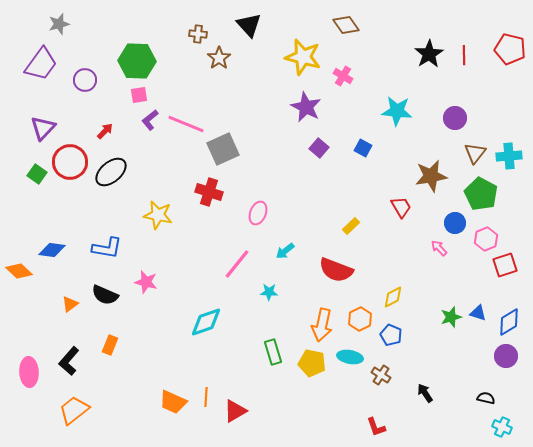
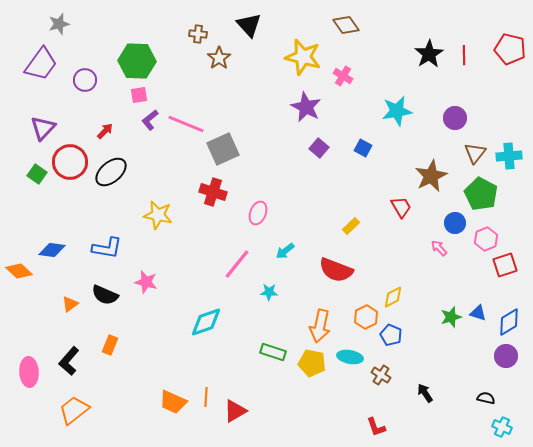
cyan star at (397, 111): rotated 16 degrees counterclockwise
brown star at (431, 176): rotated 16 degrees counterclockwise
red cross at (209, 192): moved 4 px right
orange hexagon at (360, 319): moved 6 px right, 2 px up
orange arrow at (322, 325): moved 2 px left, 1 px down
green rectangle at (273, 352): rotated 55 degrees counterclockwise
